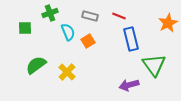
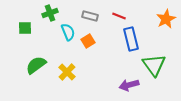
orange star: moved 2 px left, 4 px up
